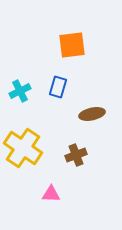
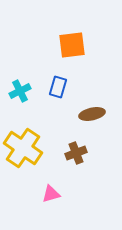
brown cross: moved 2 px up
pink triangle: rotated 18 degrees counterclockwise
